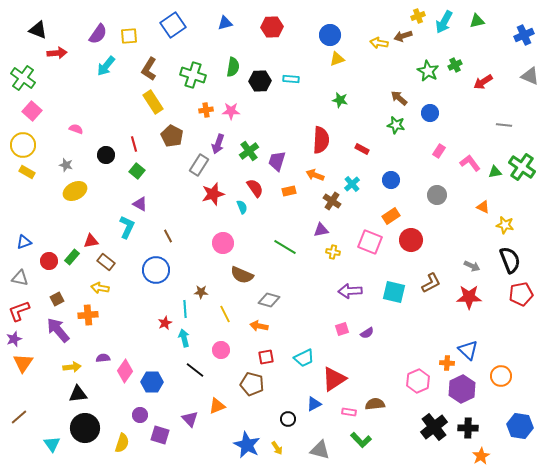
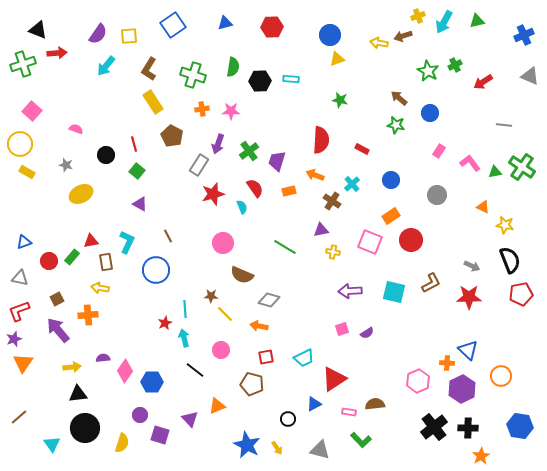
green cross at (23, 78): moved 14 px up; rotated 35 degrees clockwise
orange cross at (206, 110): moved 4 px left, 1 px up
yellow circle at (23, 145): moved 3 px left, 1 px up
yellow ellipse at (75, 191): moved 6 px right, 3 px down
cyan L-shape at (127, 227): moved 15 px down
brown rectangle at (106, 262): rotated 42 degrees clockwise
brown star at (201, 292): moved 10 px right, 4 px down
yellow line at (225, 314): rotated 18 degrees counterclockwise
